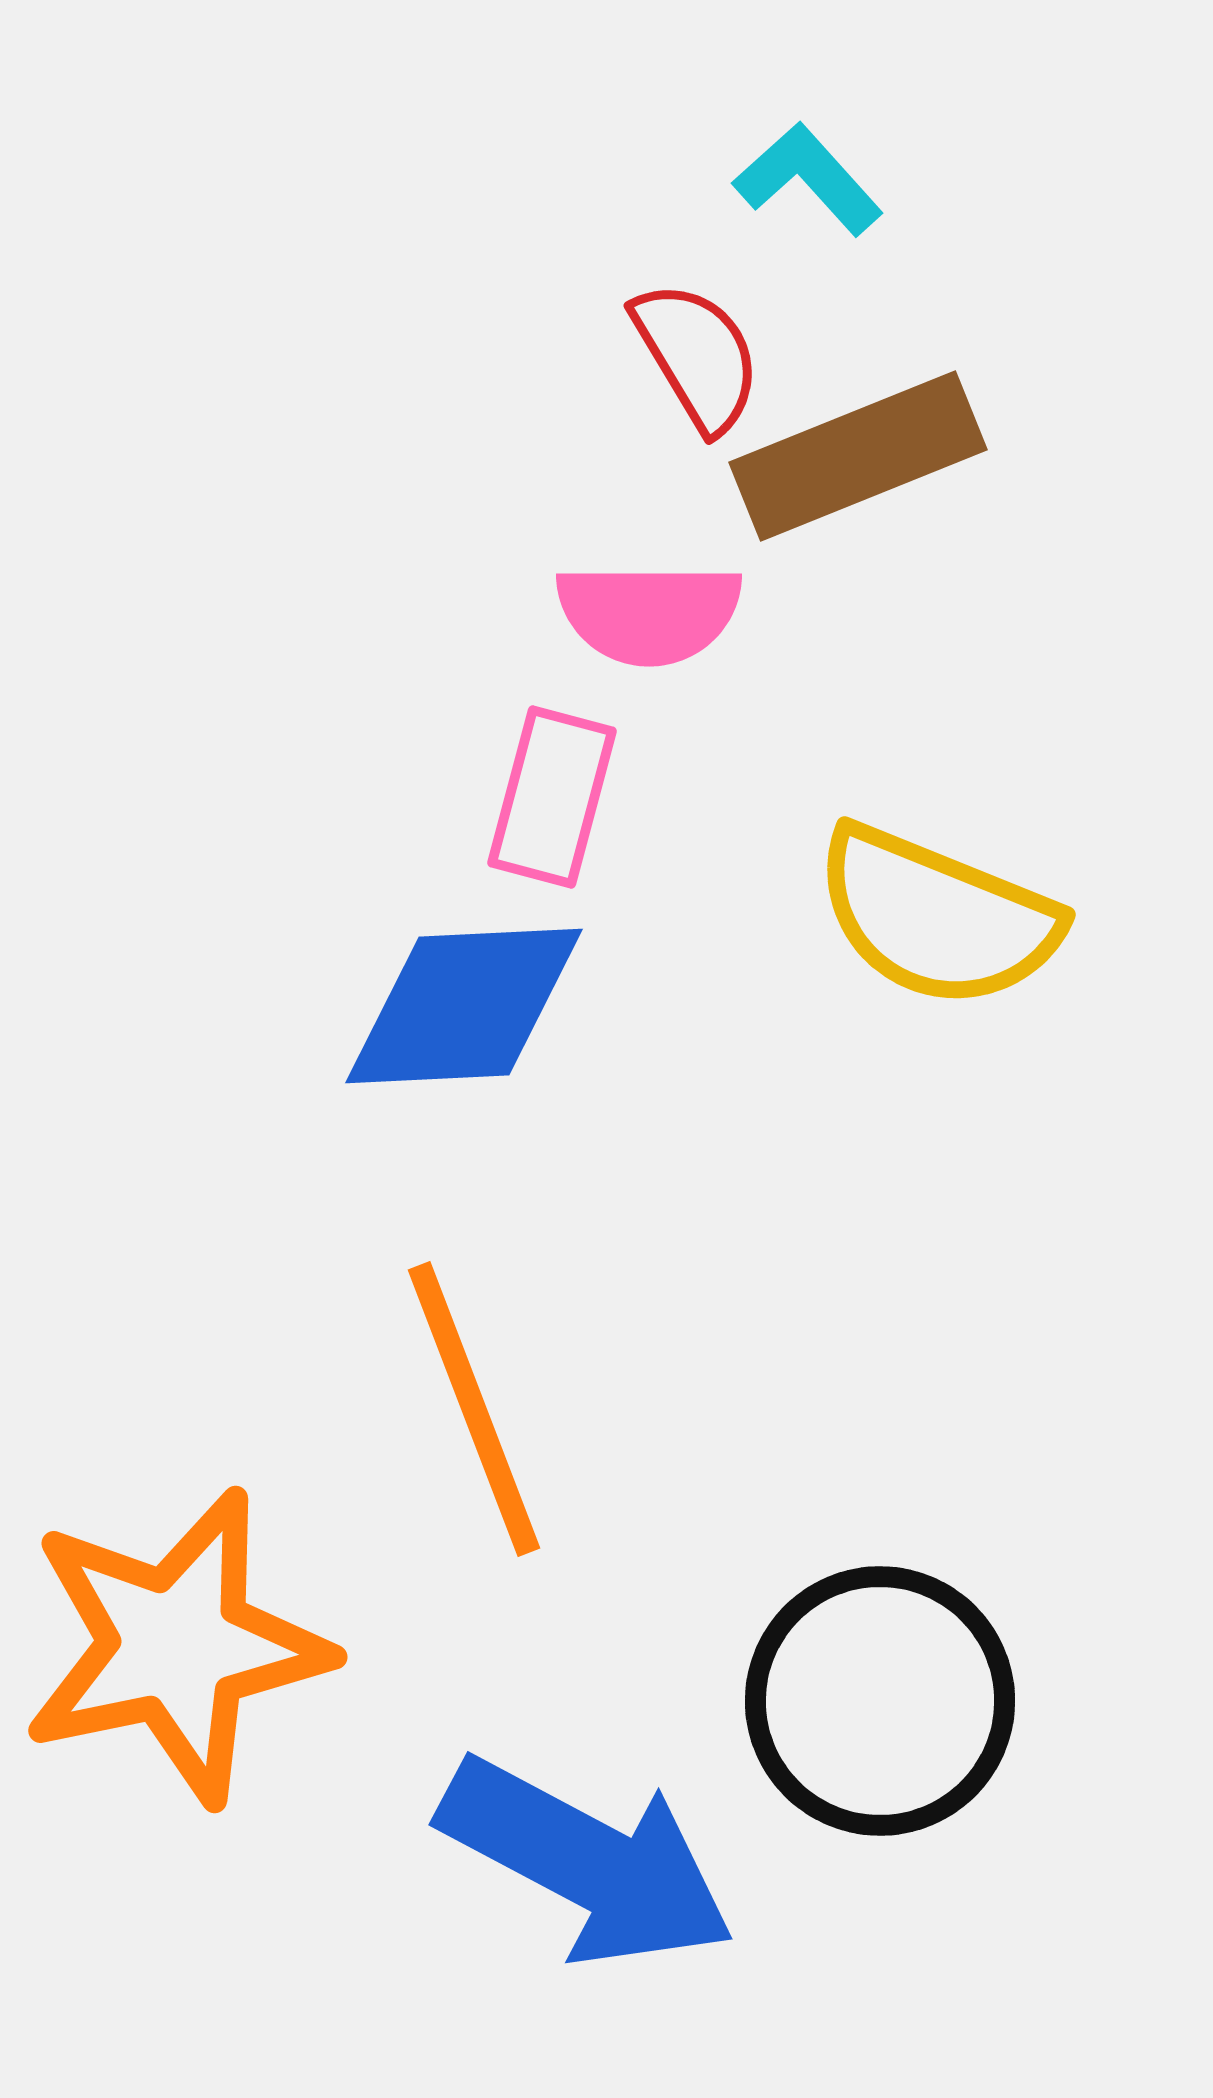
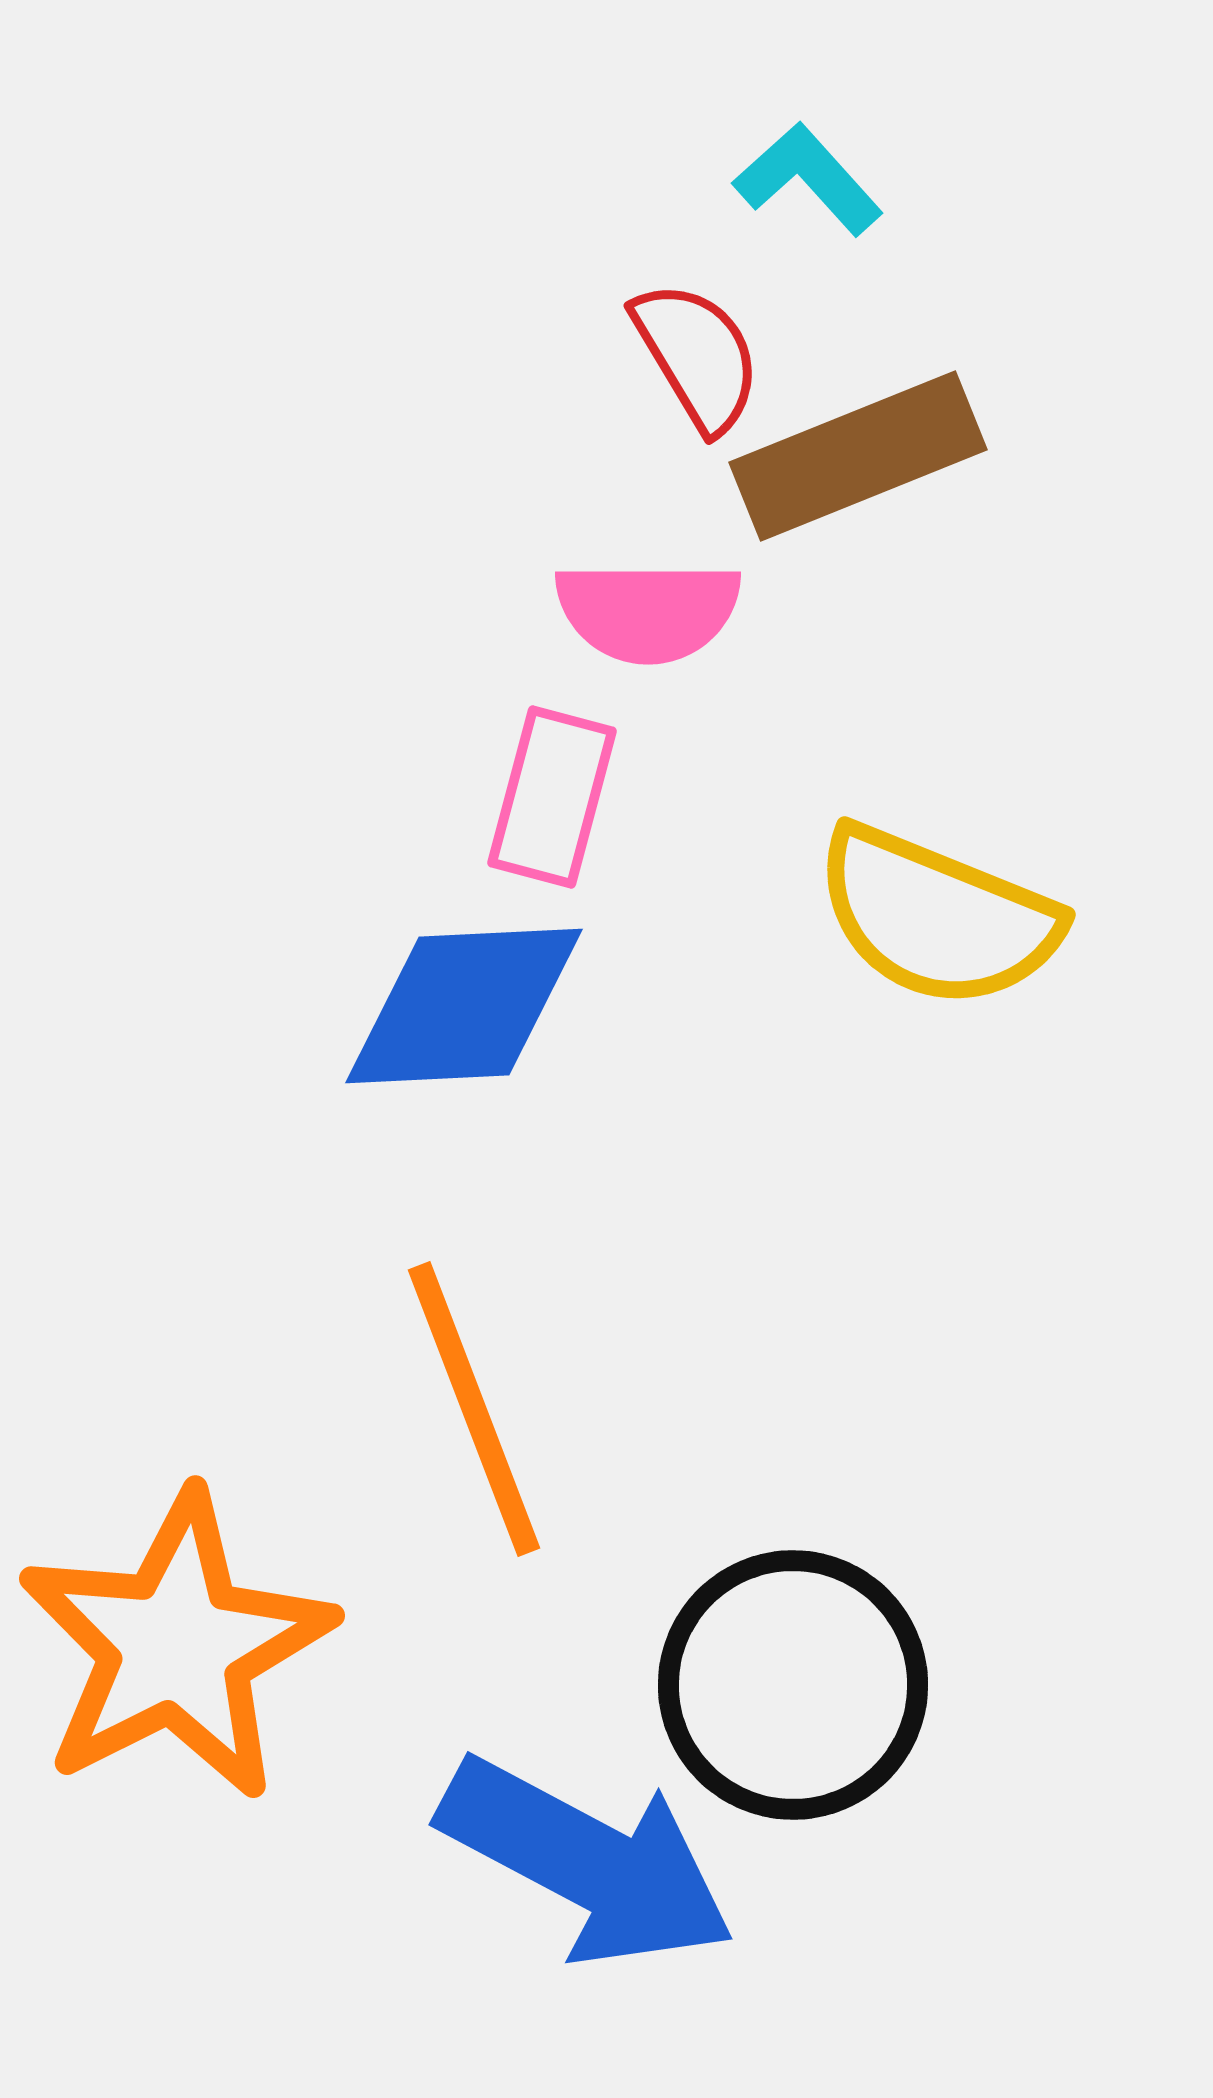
pink semicircle: moved 1 px left, 2 px up
orange star: rotated 15 degrees counterclockwise
black circle: moved 87 px left, 16 px up
